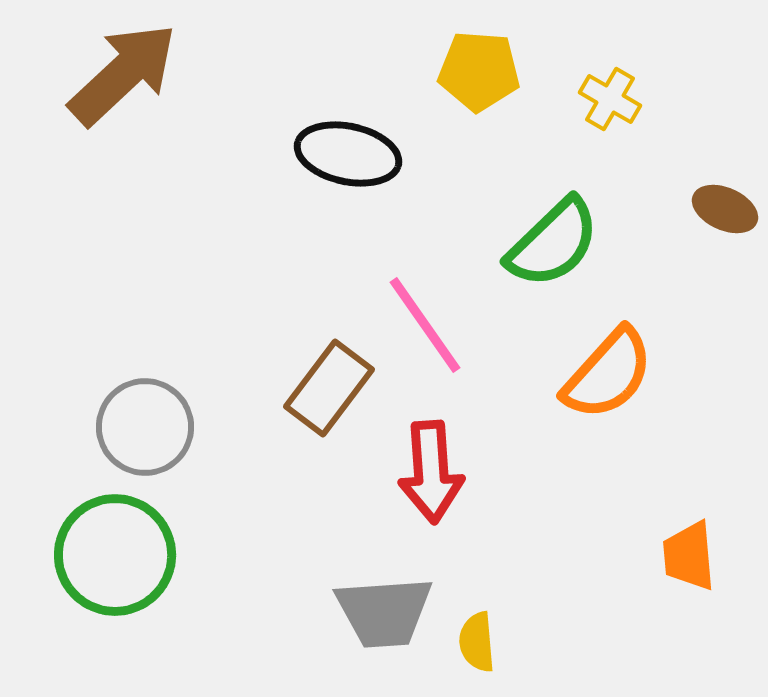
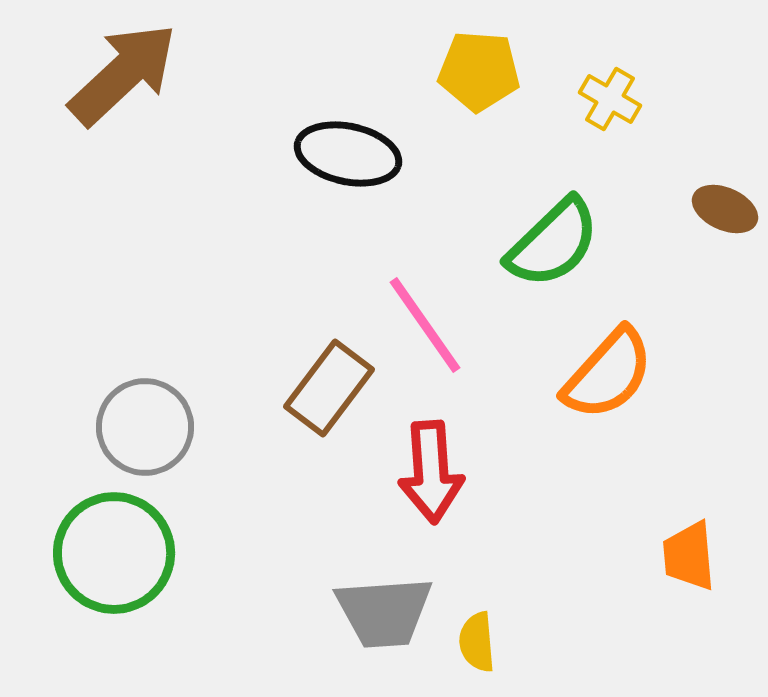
green circle: moved 1 px left, 2 px up
